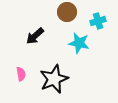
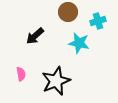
brown circle: moved 1 px right
black star: moved 2 px right, 2 px down
